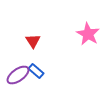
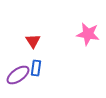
pink star: rotated 20 degrees counterclockwise
blue rectangle: moved 3 px up; rotated 56 degrees clockwise
